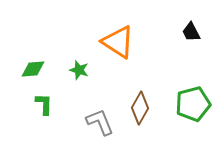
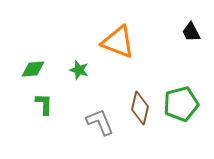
orange triangle: rotated 12 degrees counterclockwise
green pentagon: moved 12 px left
brown diamond: rotated 16 degrees counterclockwise
